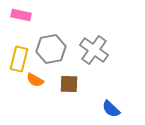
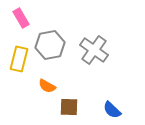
pink rectangle: moved 3 px down; rotated 48 degrees clockwise
gray hexagon: moved 1 px left, 4 px up
orange semicircle: moved 12 px right, 6 px down
brown square: moved 23 px down
blue semicircle: moved 1 px right, 1 px down
